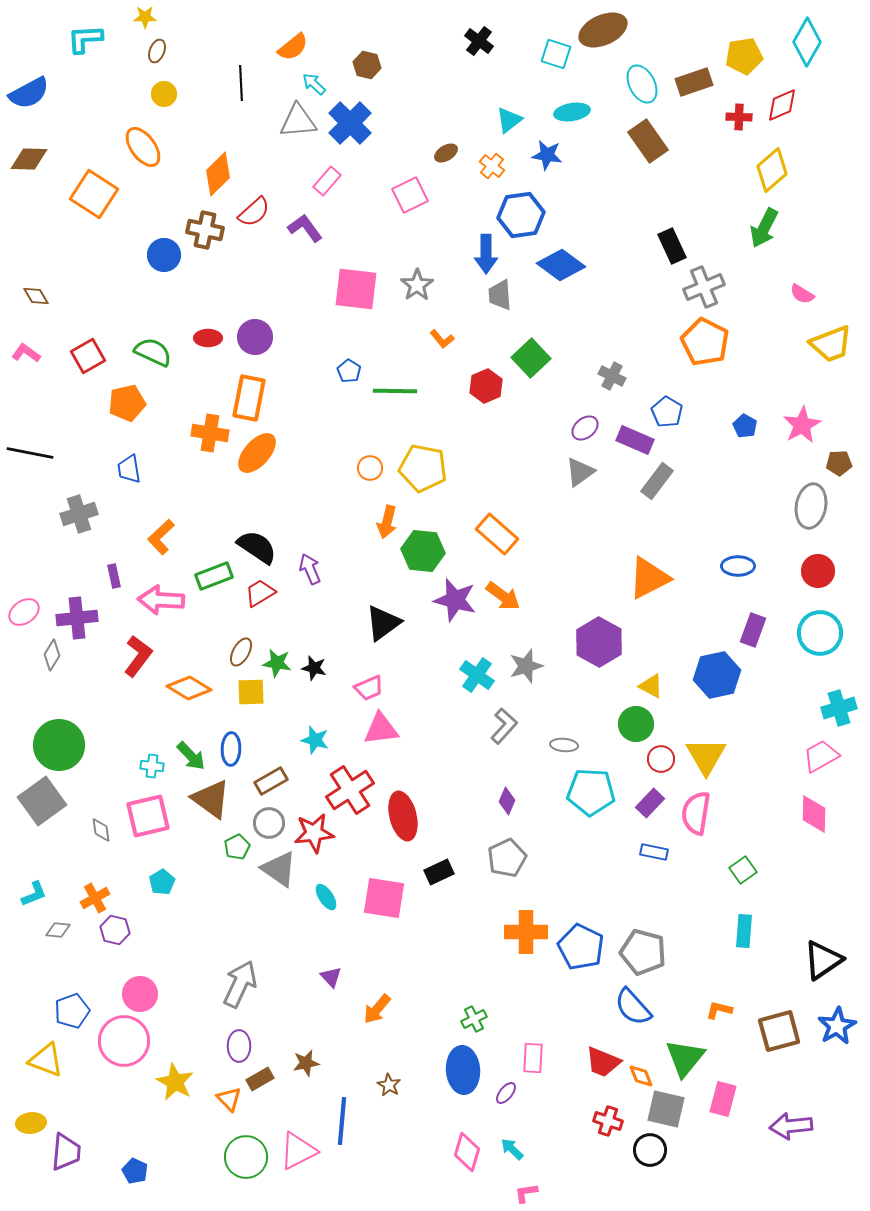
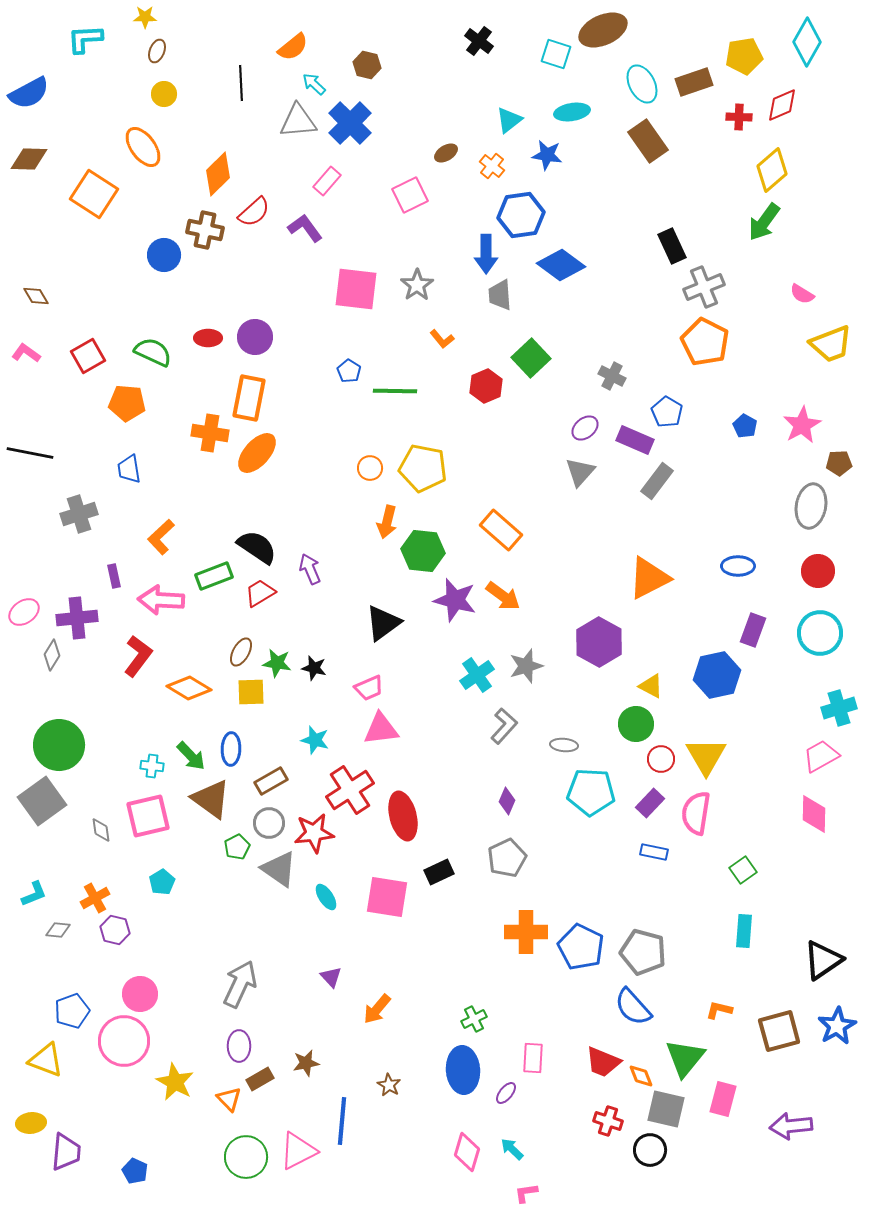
green arrow at (764, 228): moved 6 px up; rotated 9 degrees clockwise
orange pentagon at (127, 403): rotated 18 degrees clockwise
gray triangle at (580, 472): rotated 12 degrees counterclockwise
orange rectangle at (497, 534): moved 4 px right, 4 px up
cyan cross at (477, 675): rotated 20 degrees clockwise
pink square at (384, 898): moved 3 px right, 1 px up
